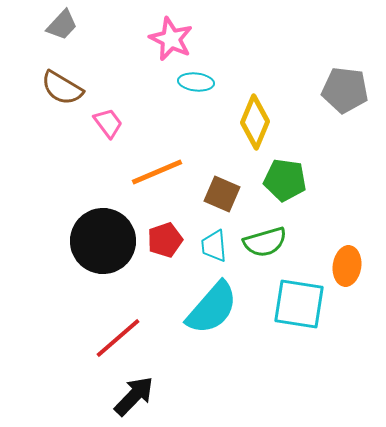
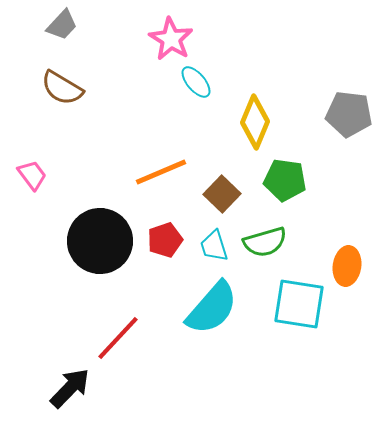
pink star: rotated 6 degrees clockwise
cyan ellipse: rotated 44 degrees clockwise
gray pentagon: moved 4 px right, 24 px down
pink trapezoid: moved 76 px left, 52 px down
orange line: moved 4 px right
brown square: rotated 21 degrees clockwise
black circle: moved 3 px left
cyan trapezoid: rotated 12 degrees counterclockwise
red line: rotated 6 degrees counterclockwise
black arrow: moved 64 px left, 8 px up
